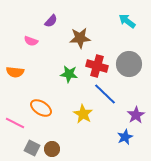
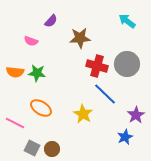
gray circle: moved 2 px left
green star: moved 32 px left, 1 px up
